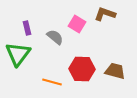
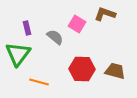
orange line: moved 13 px left
